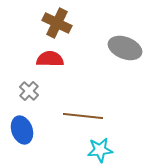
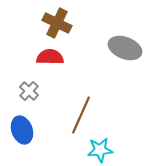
red semicircle: moved 2 px up
brown line: moved 2 px left, 1 px up; rotated 72 degrees counterclockwise
